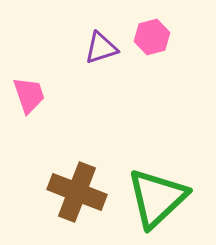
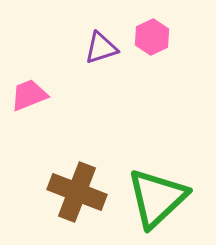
pink hexagon: rotated 12 degrees counterclockwise
pink trapezoid: rotated 93 degrees counterclockwise
